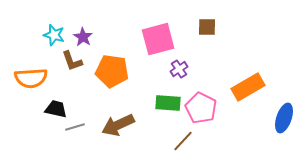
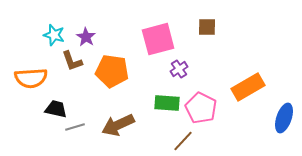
purple star: moved 3 px right
green rectangle: moved 1 px left
